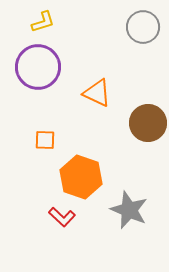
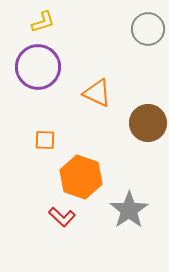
gray circle: moved 5 px right, 2 px down
gray star: rotated 15 degrees clockwise
